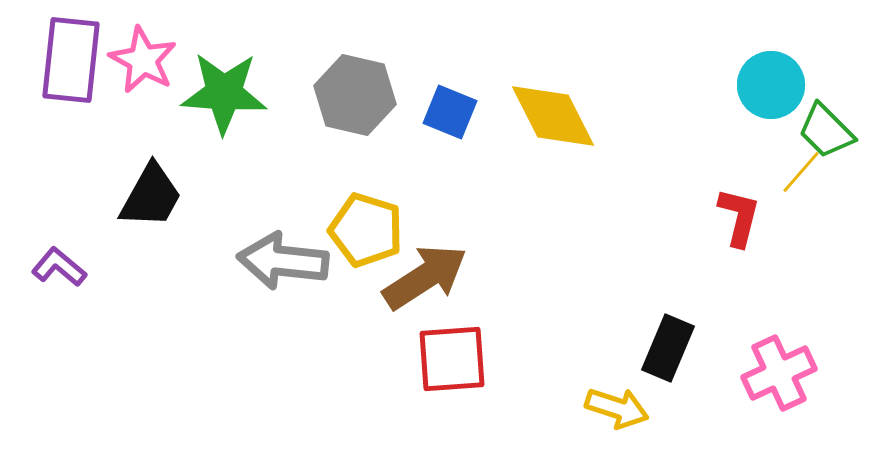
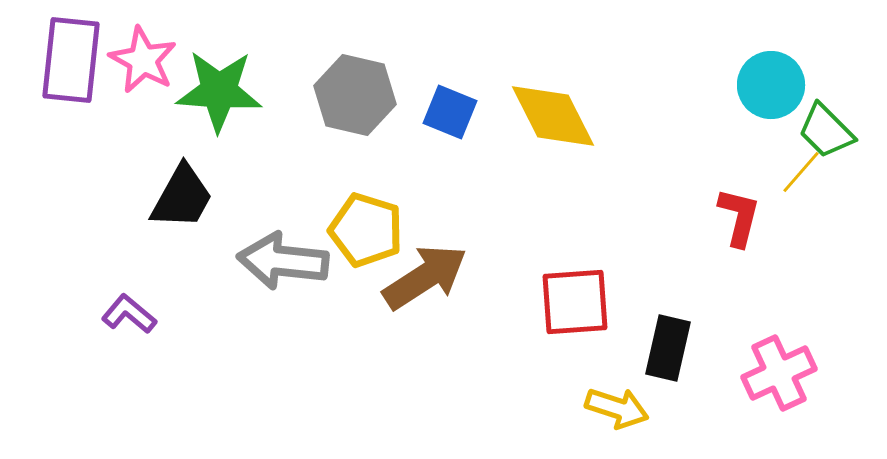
green star: moved 5 px left, 2 px up
black trapezoid: moved 31 px right, 1 px down
purple L-shape: moved 70 px right, 47 px down
black rectangle: rotated 10 degrees counterclockwise
red square: moved 123 px right, 57 px up
